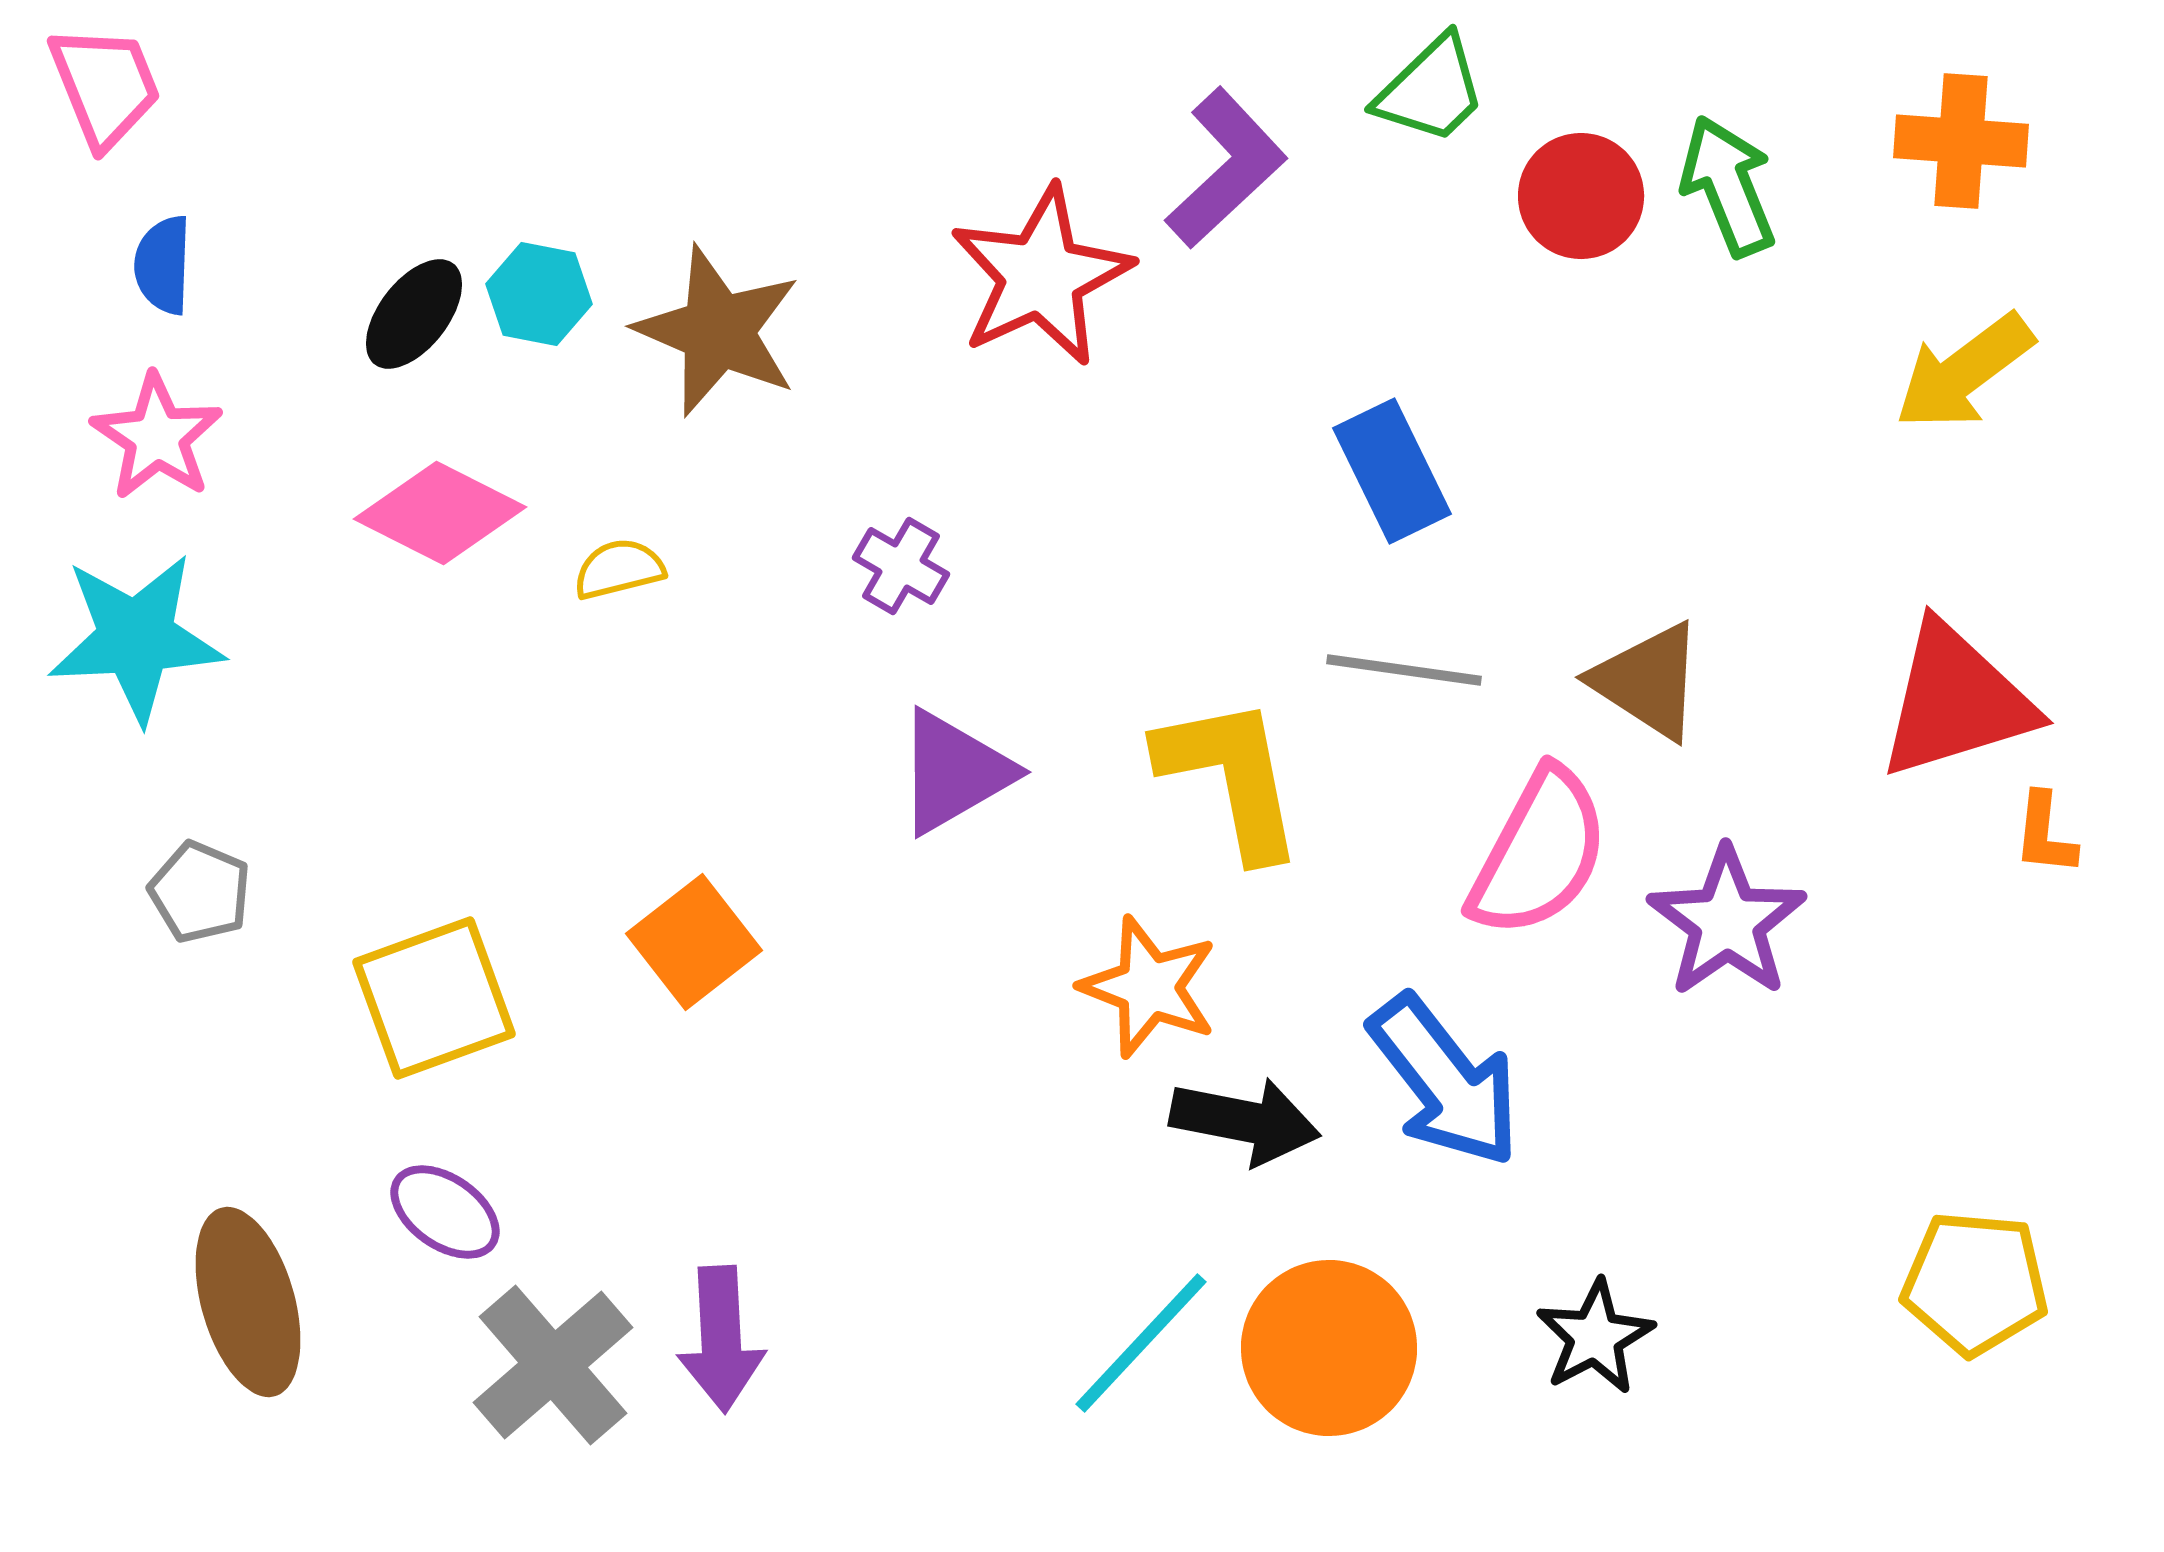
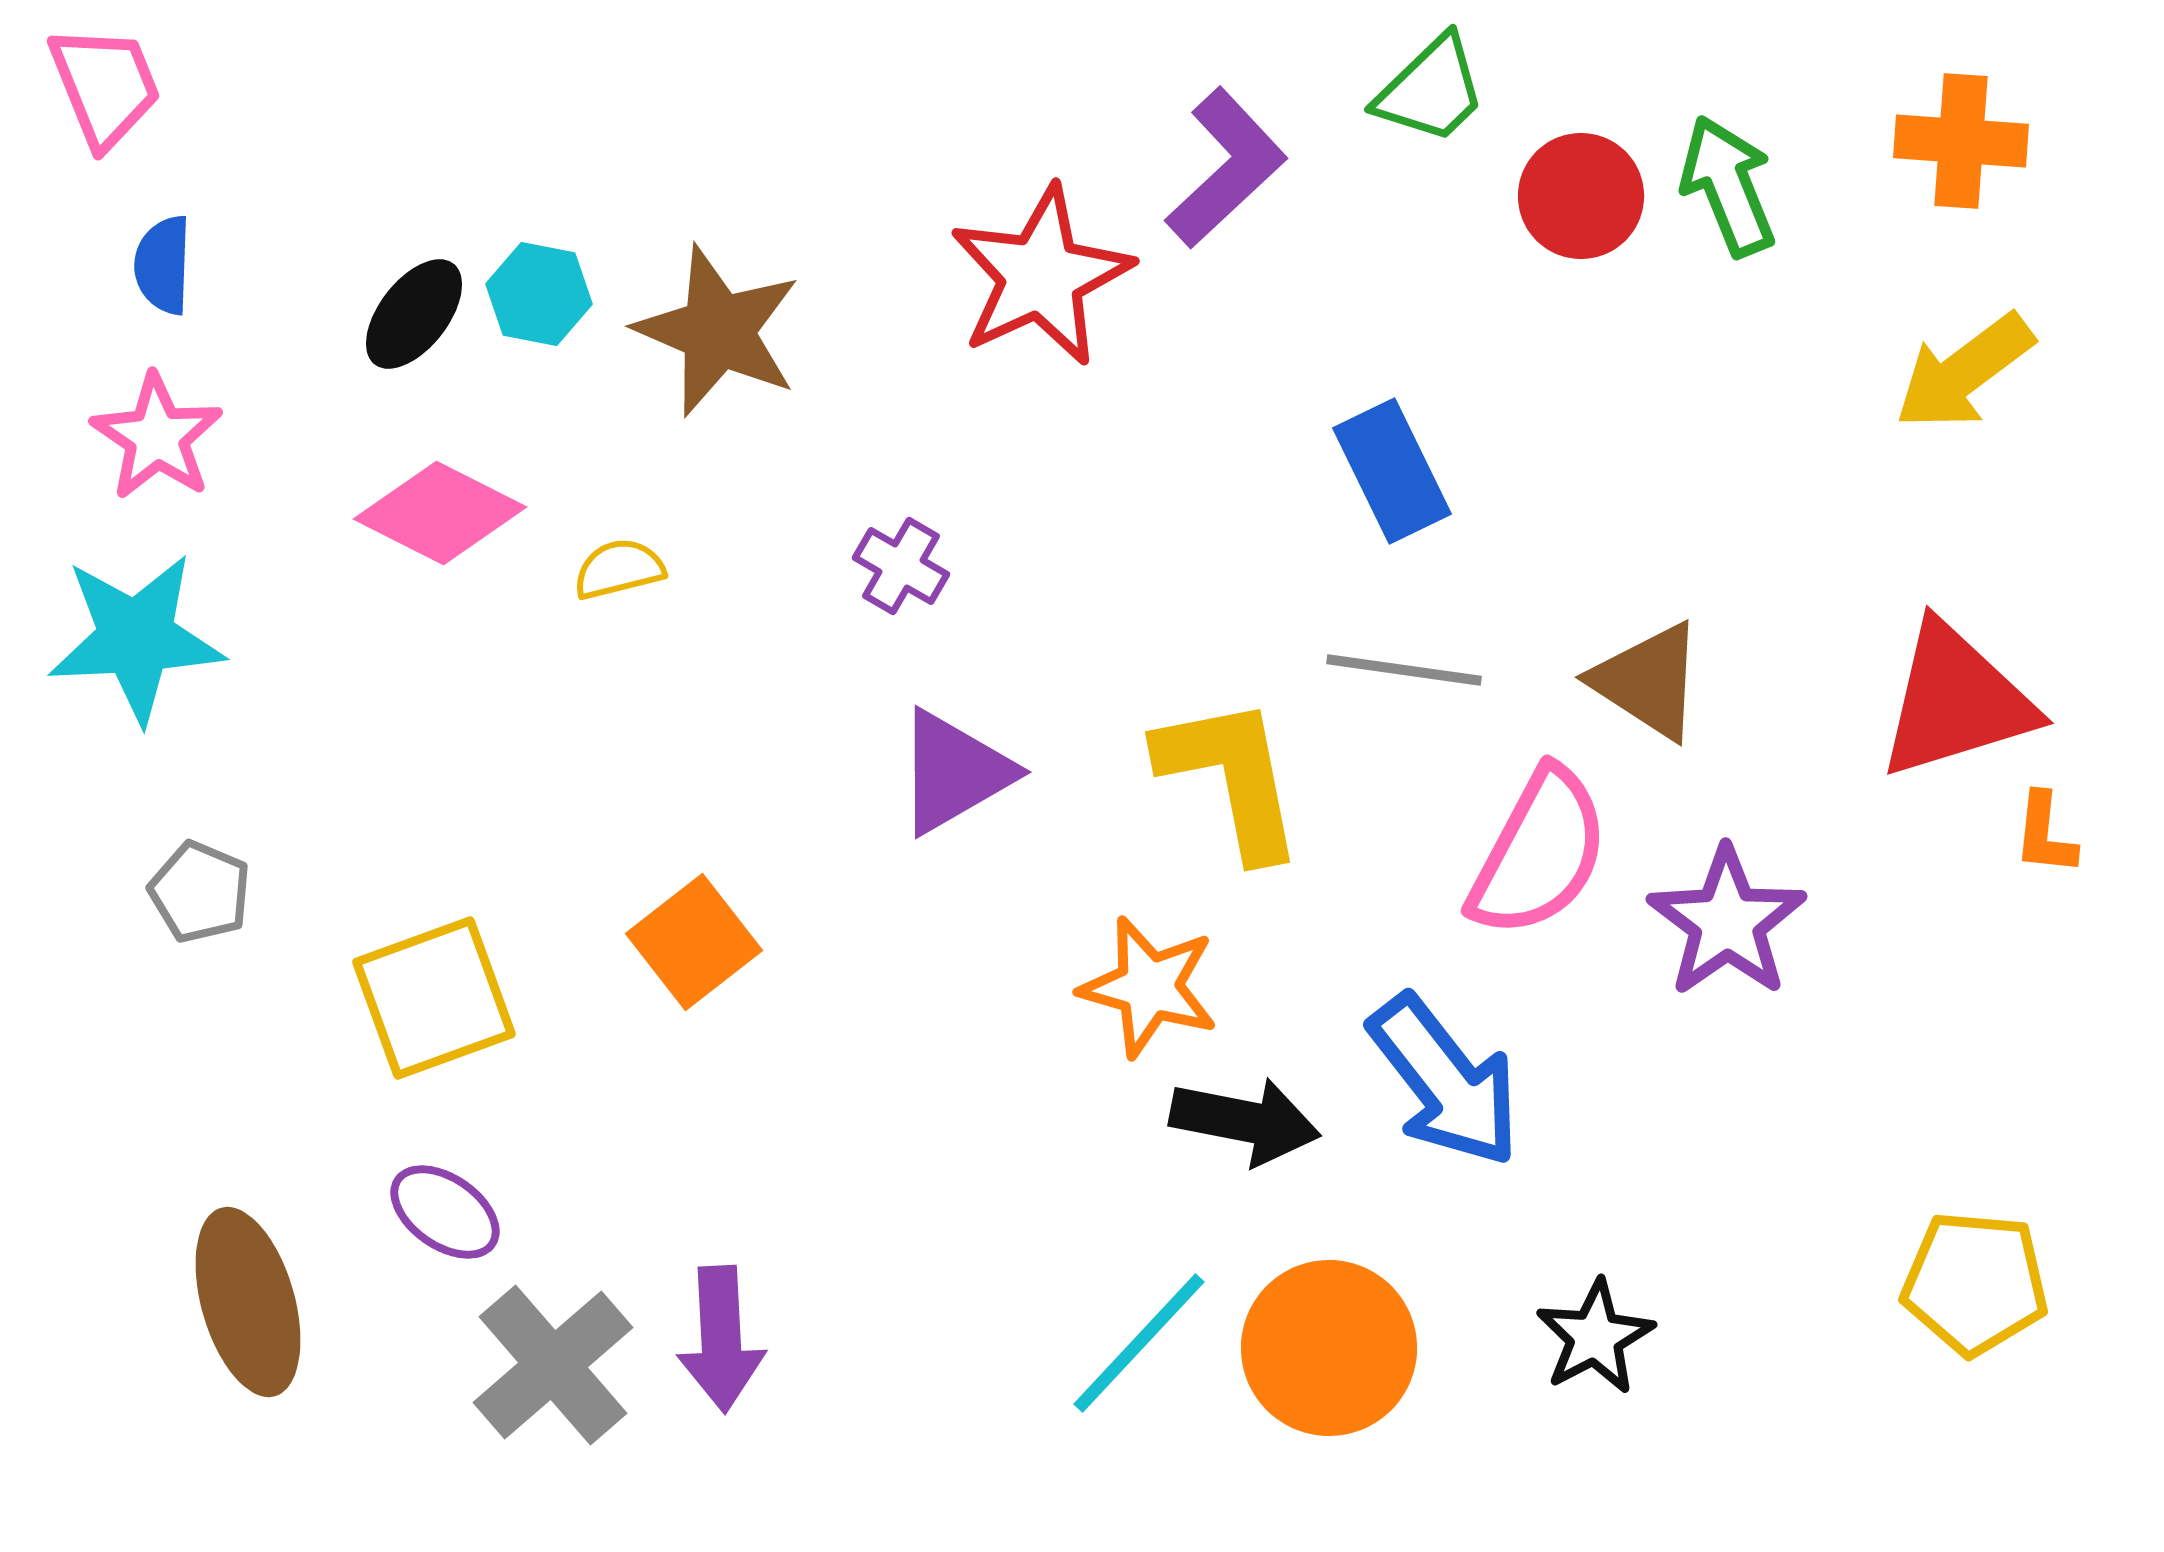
orange star: rotated 5 degrees counterclockwise
cyan line: moved 2 px left
